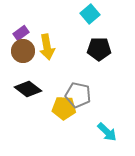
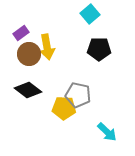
brown circle: moved 6 px right, 3 px down
black diamond: moved 1 px down
